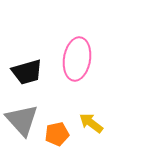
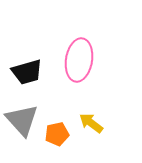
pink ellipse: moved 2 px right, 1 px down
